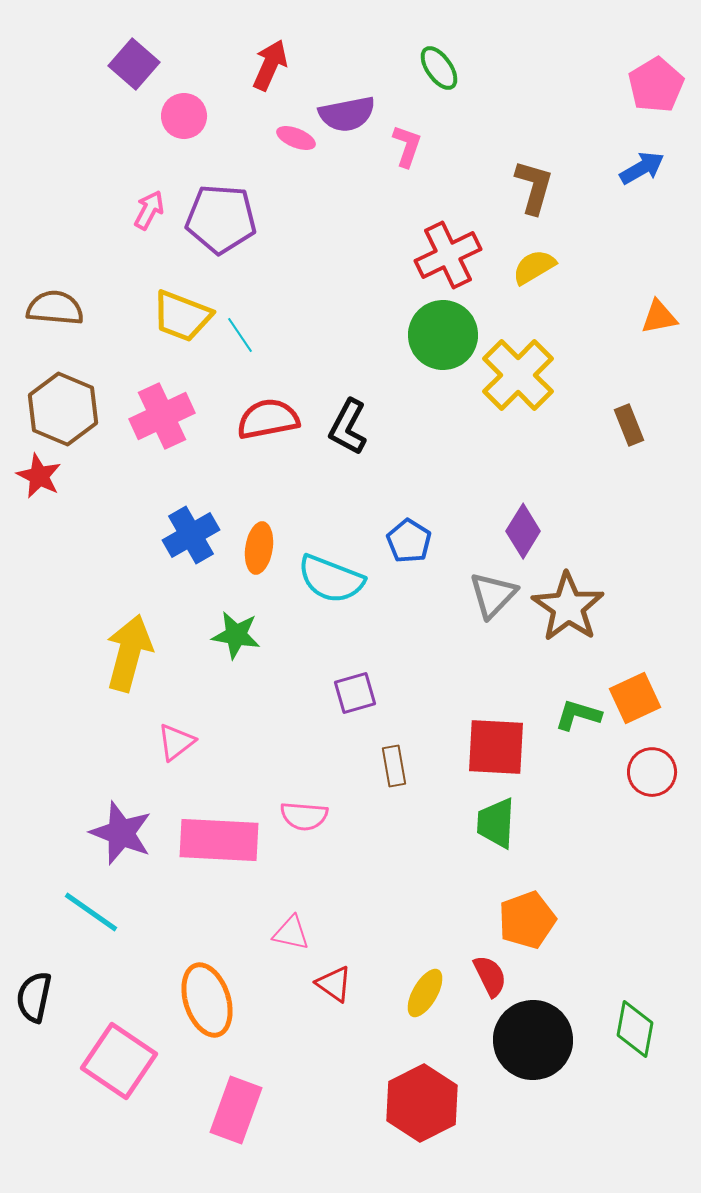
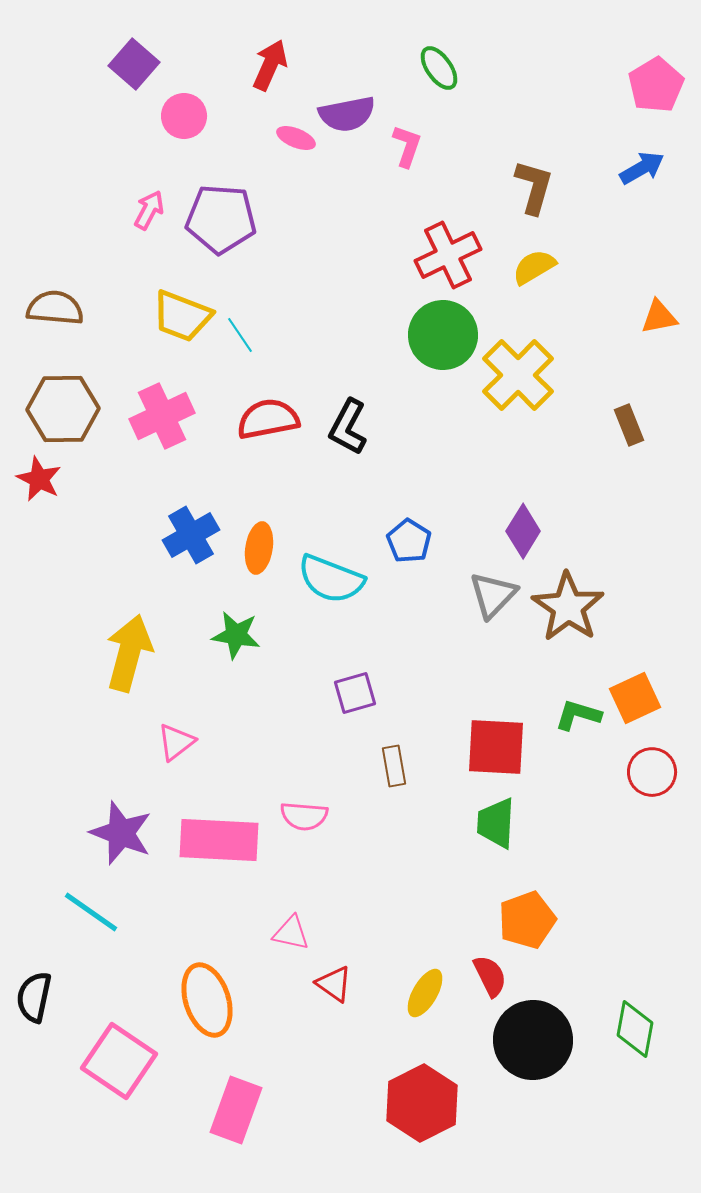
brown hexagon at (63, 409): rotated 24 degrees counterclockwise
red star at (39, 476): moved 3 px down
